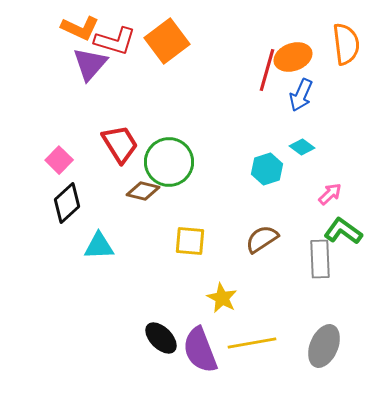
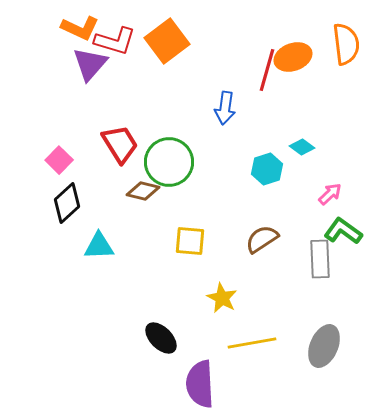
blue arrow: moved 76 px left, 13 px down; rotated 16 degrees counterclockwise
purple semicircle: moved 34 px down; rotated 18 degrees clockwise
